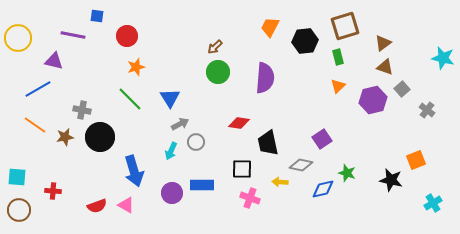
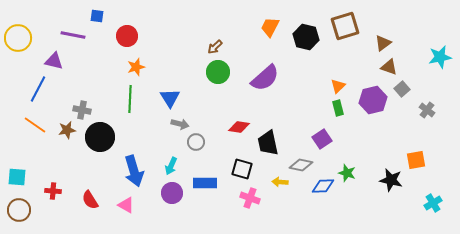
black hexagon at (305, 41): moved 1 px right, 4 px up; rotated 20 degrees clockwise
green rectangle at (338, 57): moved 51 px down
cyan star at (443, 58): moved 3 px left, 1 px up; rotated 25 degrees counterclockwise
brown triangle at (385, 67): moved 4 px right
purple semicircle at (265, 78): rotated 44 degrees clockwise
blue line at (38, 89): rotated 32 degrees counterclockwise
green line at (130, 99): rotated 48 degrees clockwise
red diamond at (239, 123): moved 4 px down
gray arrow at (180, 124): rotated 42 degrees clockwise
brown star at (65, 137): moved 2 px right, 7 px up
cyan arrow at (171, 151): moved 15 px down
orange square at (416, 160): rotated 12 degrees clockwise
black square at (242, 169): rotated 15 degrees clockwise
blue rectangle at (202, 185): moved 3 px right, 2 px up
blue diamond at (323, 189): moved 3 px up; rotated 10 degrees clockwise
red semicircle at (97, 206): moved 7 px left, 6 px up; rotated 78 degrees clockwise
